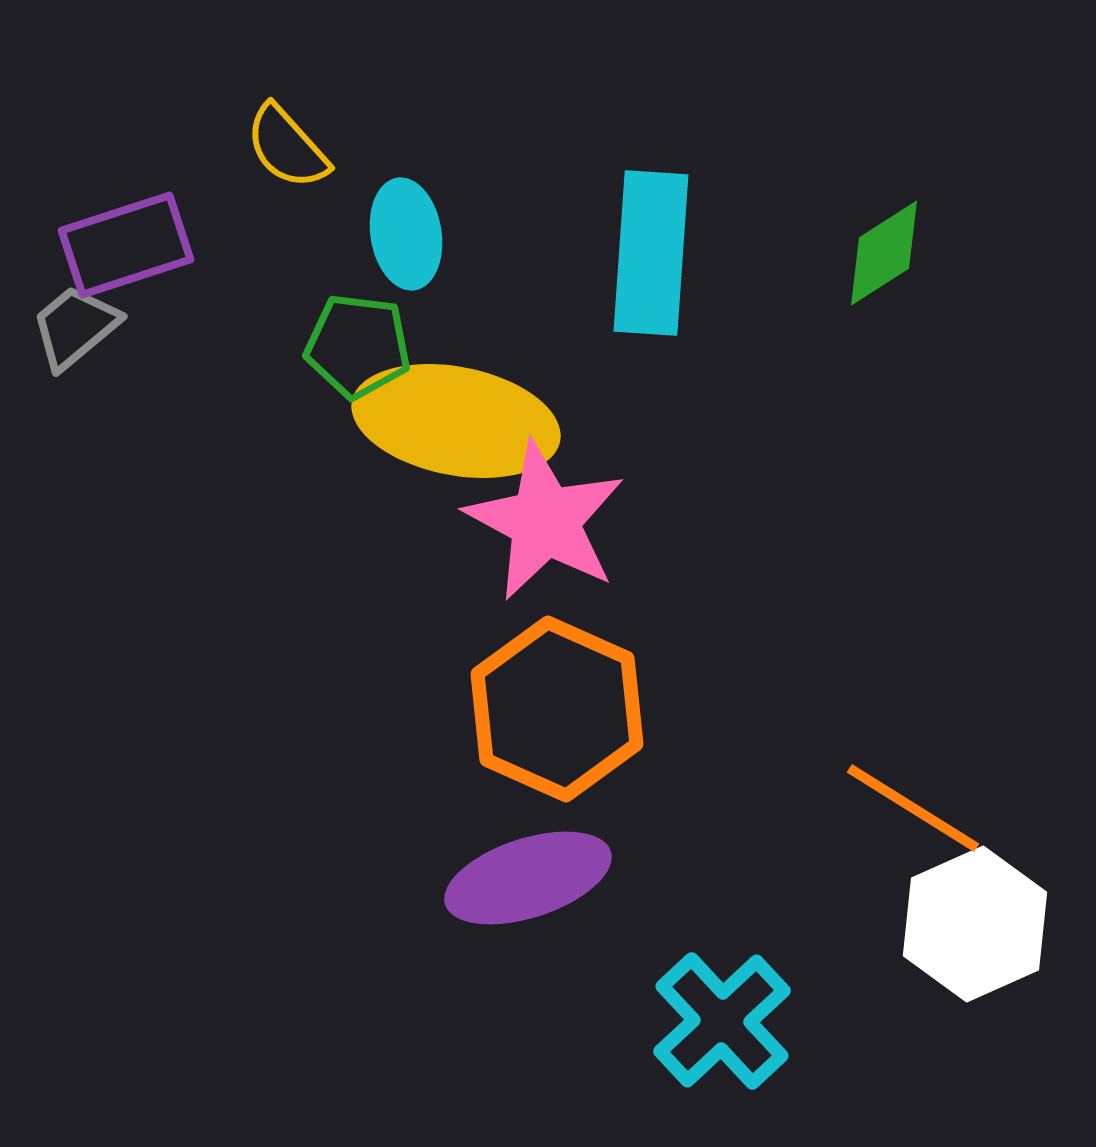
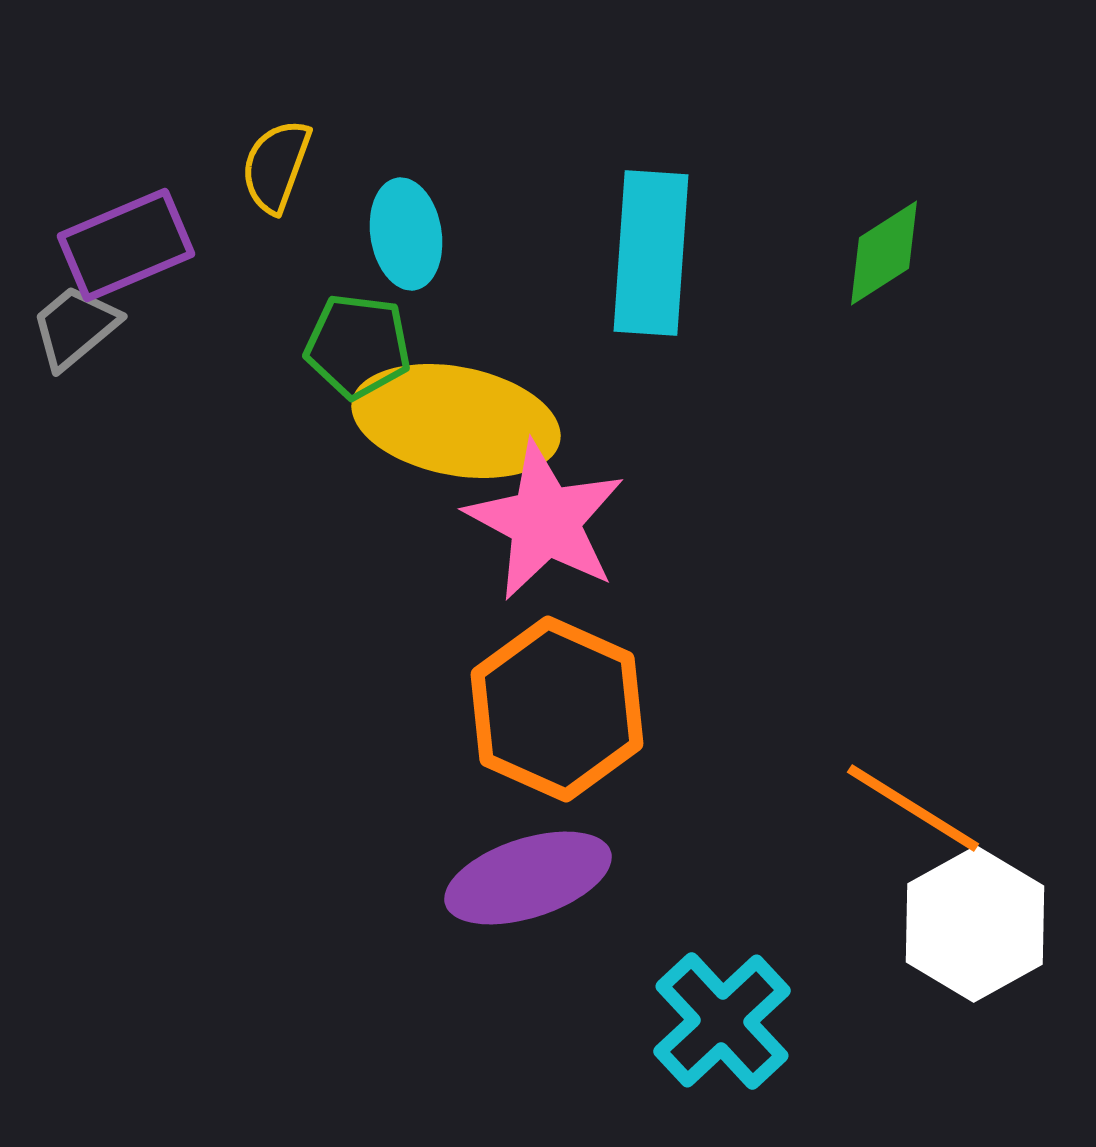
yellow semicircle: moved 11 px left, 19 px down; rotated 62 degrees clockwise
purple rectangle: rotated 5 degrees counterclockwise
white hexagon: rotated 5 degrees counterclockwise
